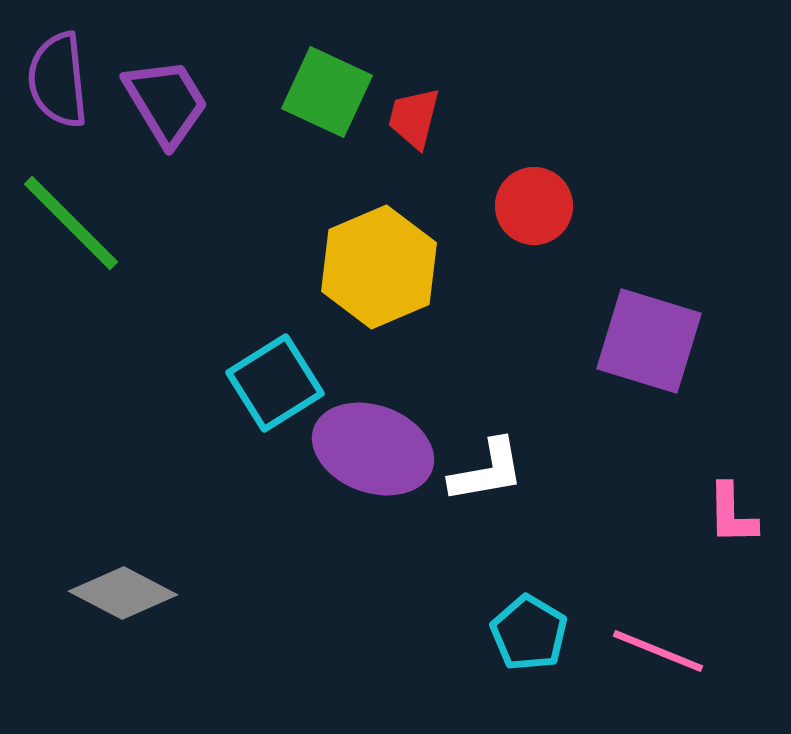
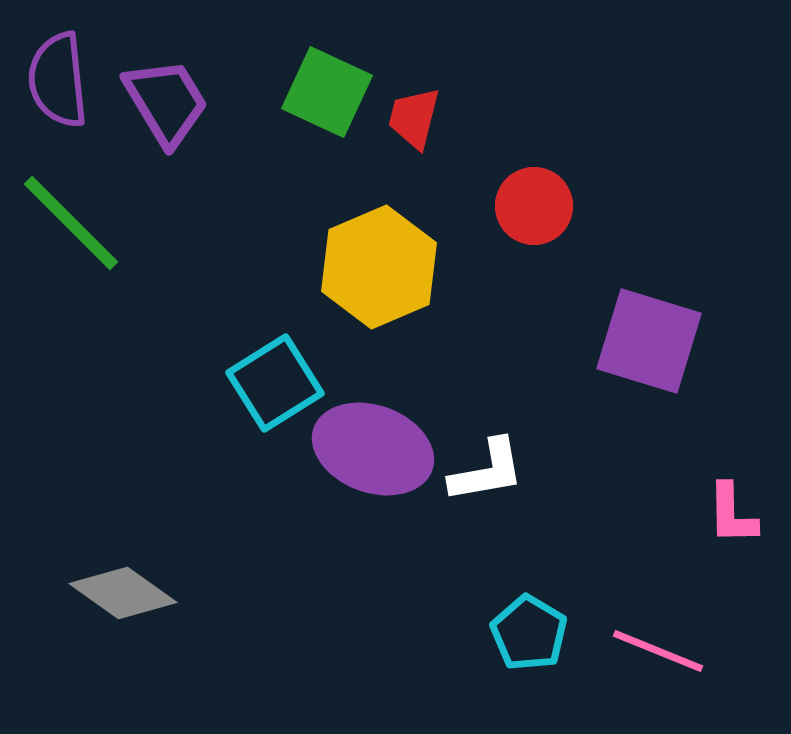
gray diamond: rotated 8 degrees clockwise
